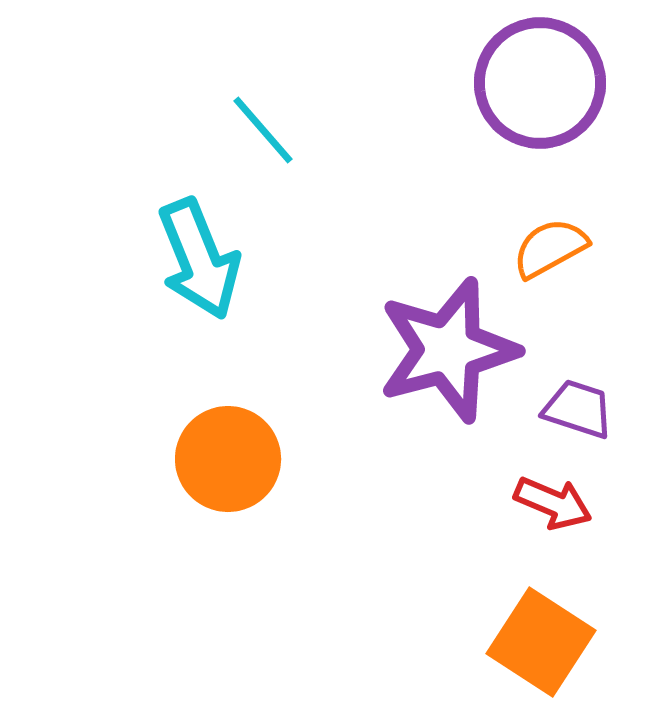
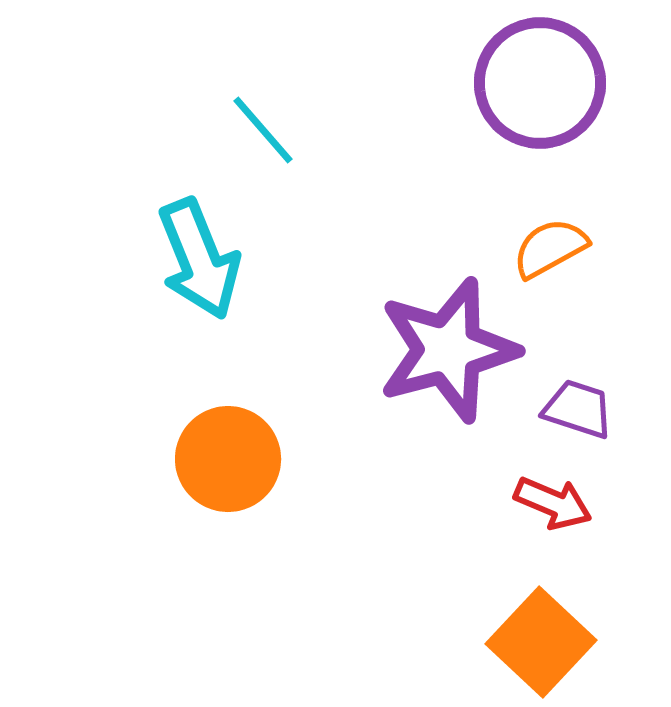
orange square: rotated 10 degrees clockwise
